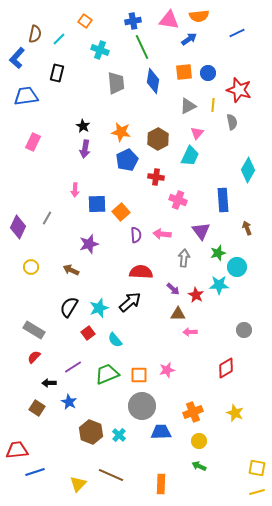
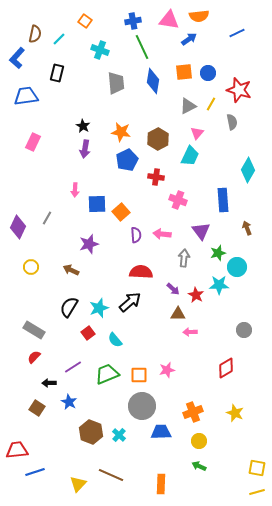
yellow line at (213, 105): moved 2 px left, 1 px up; rotated 24 degrees clockwise
